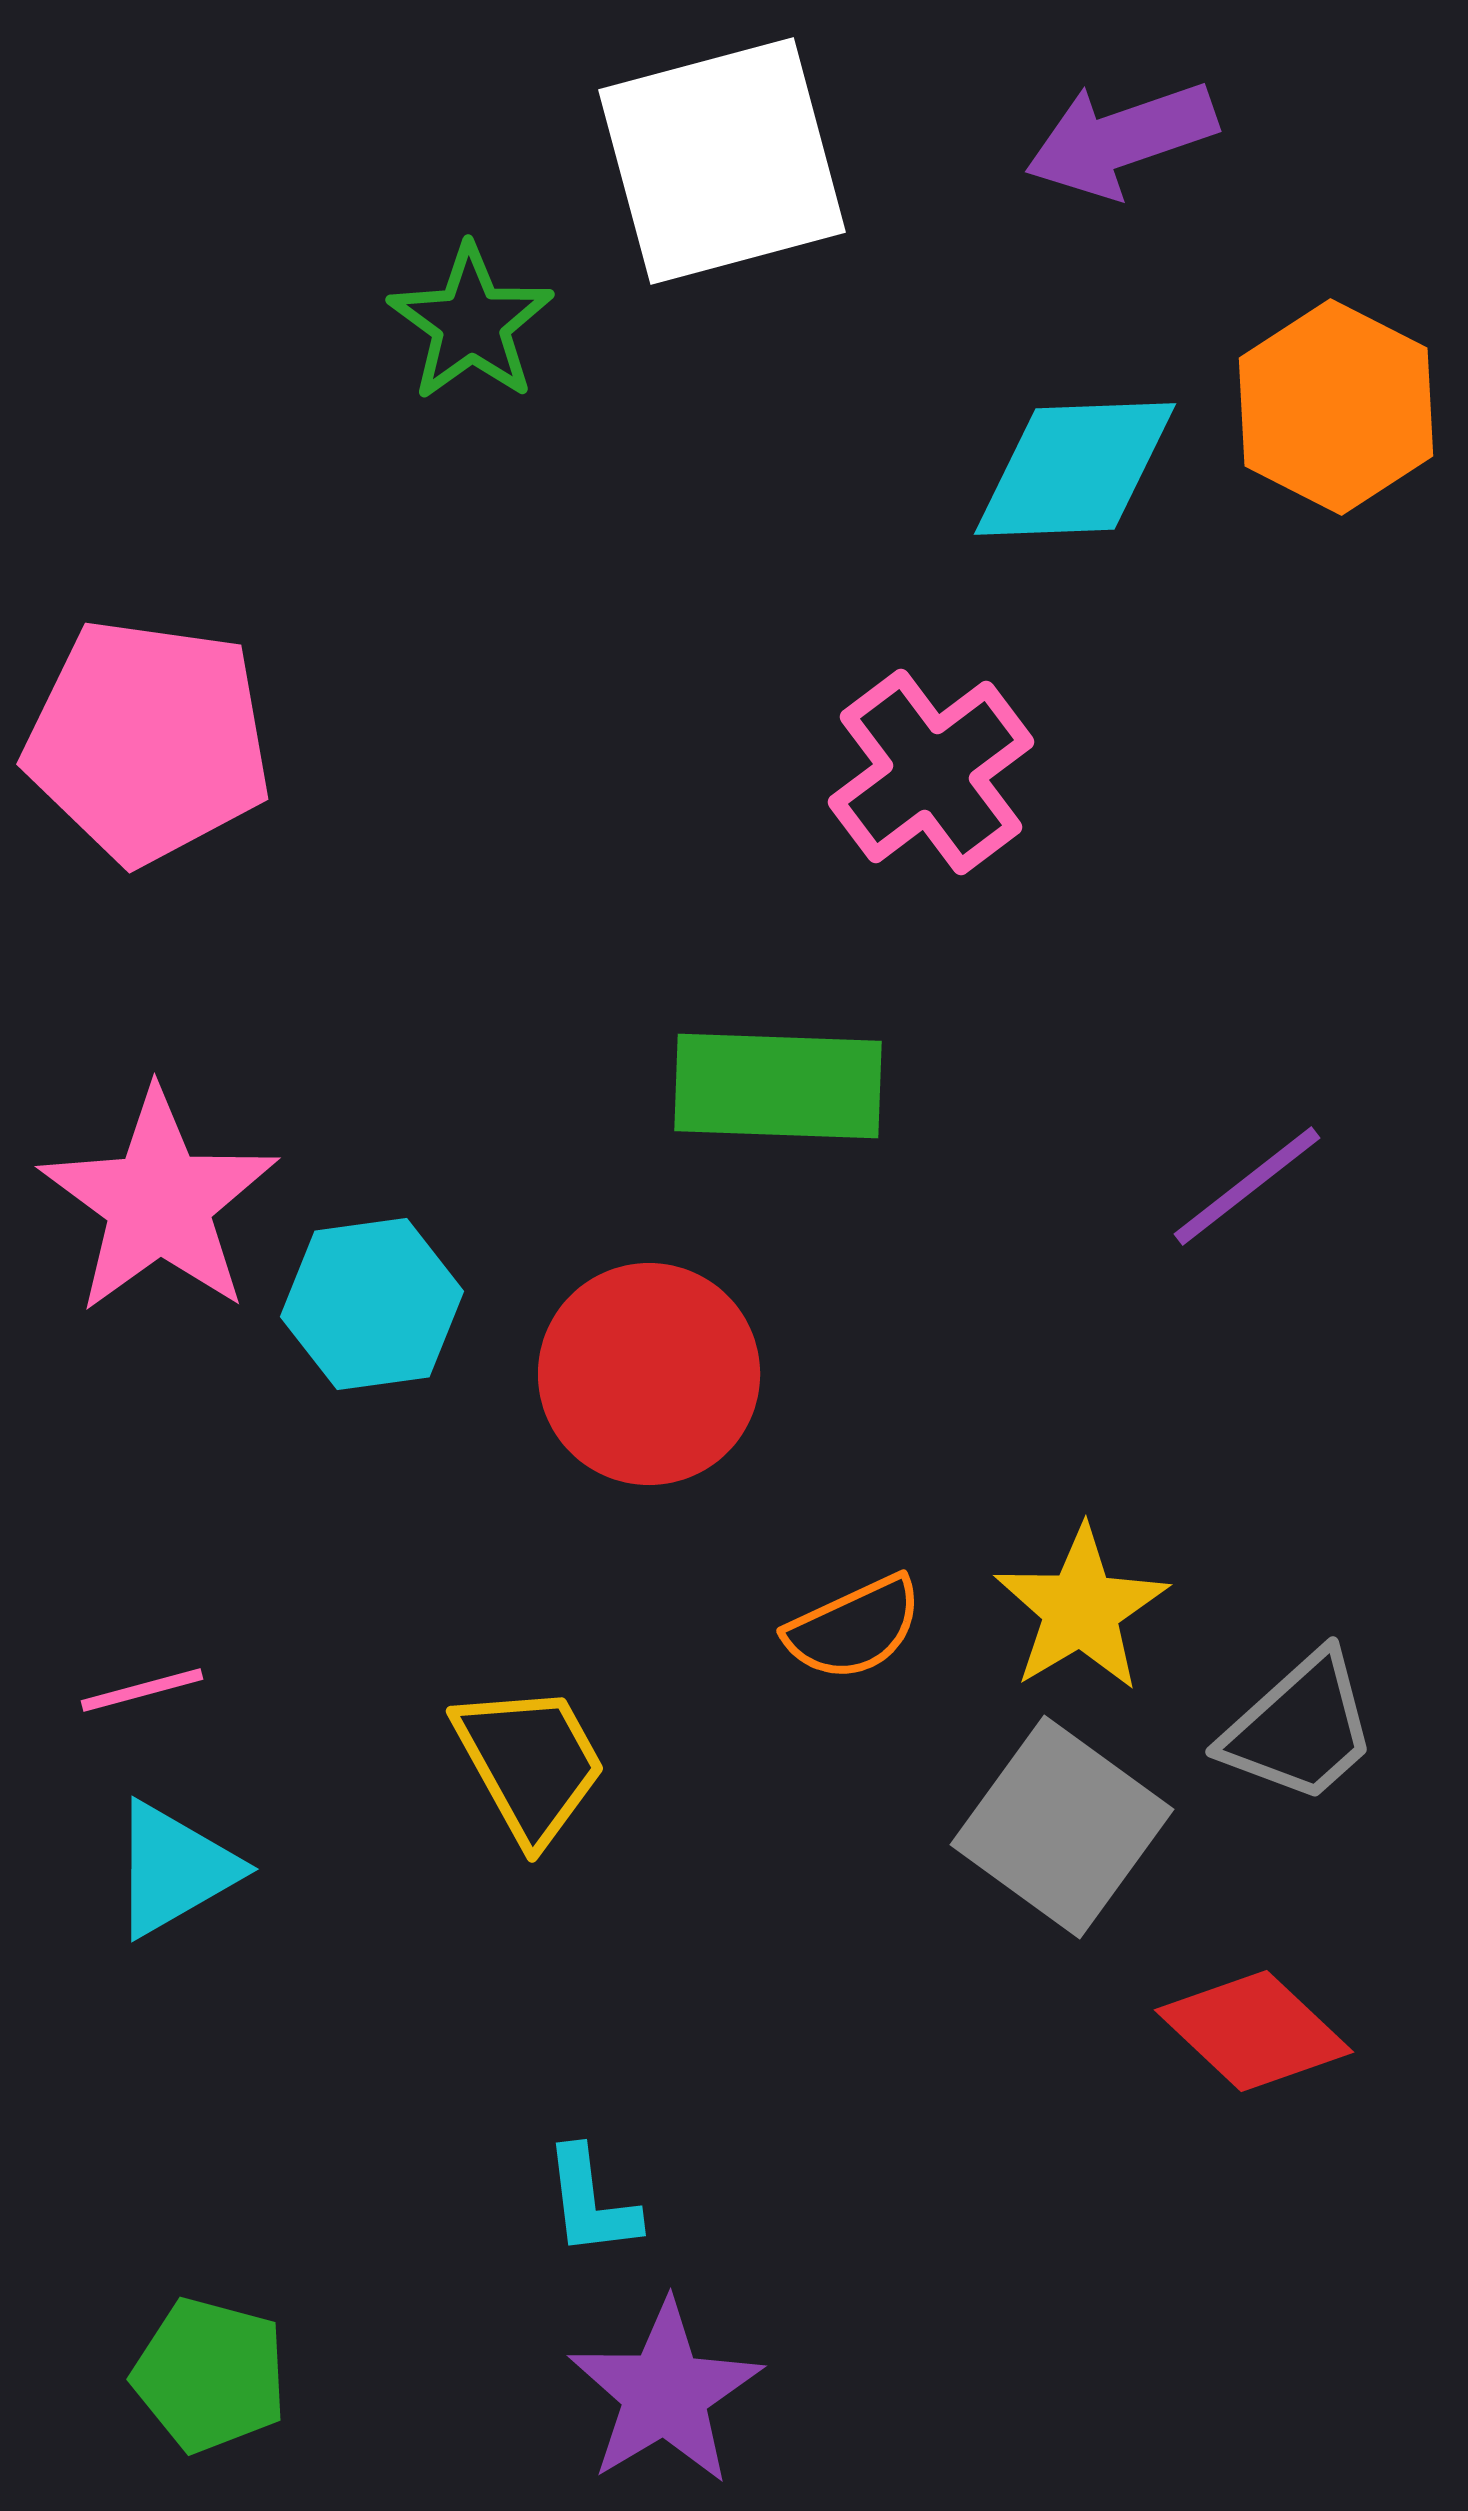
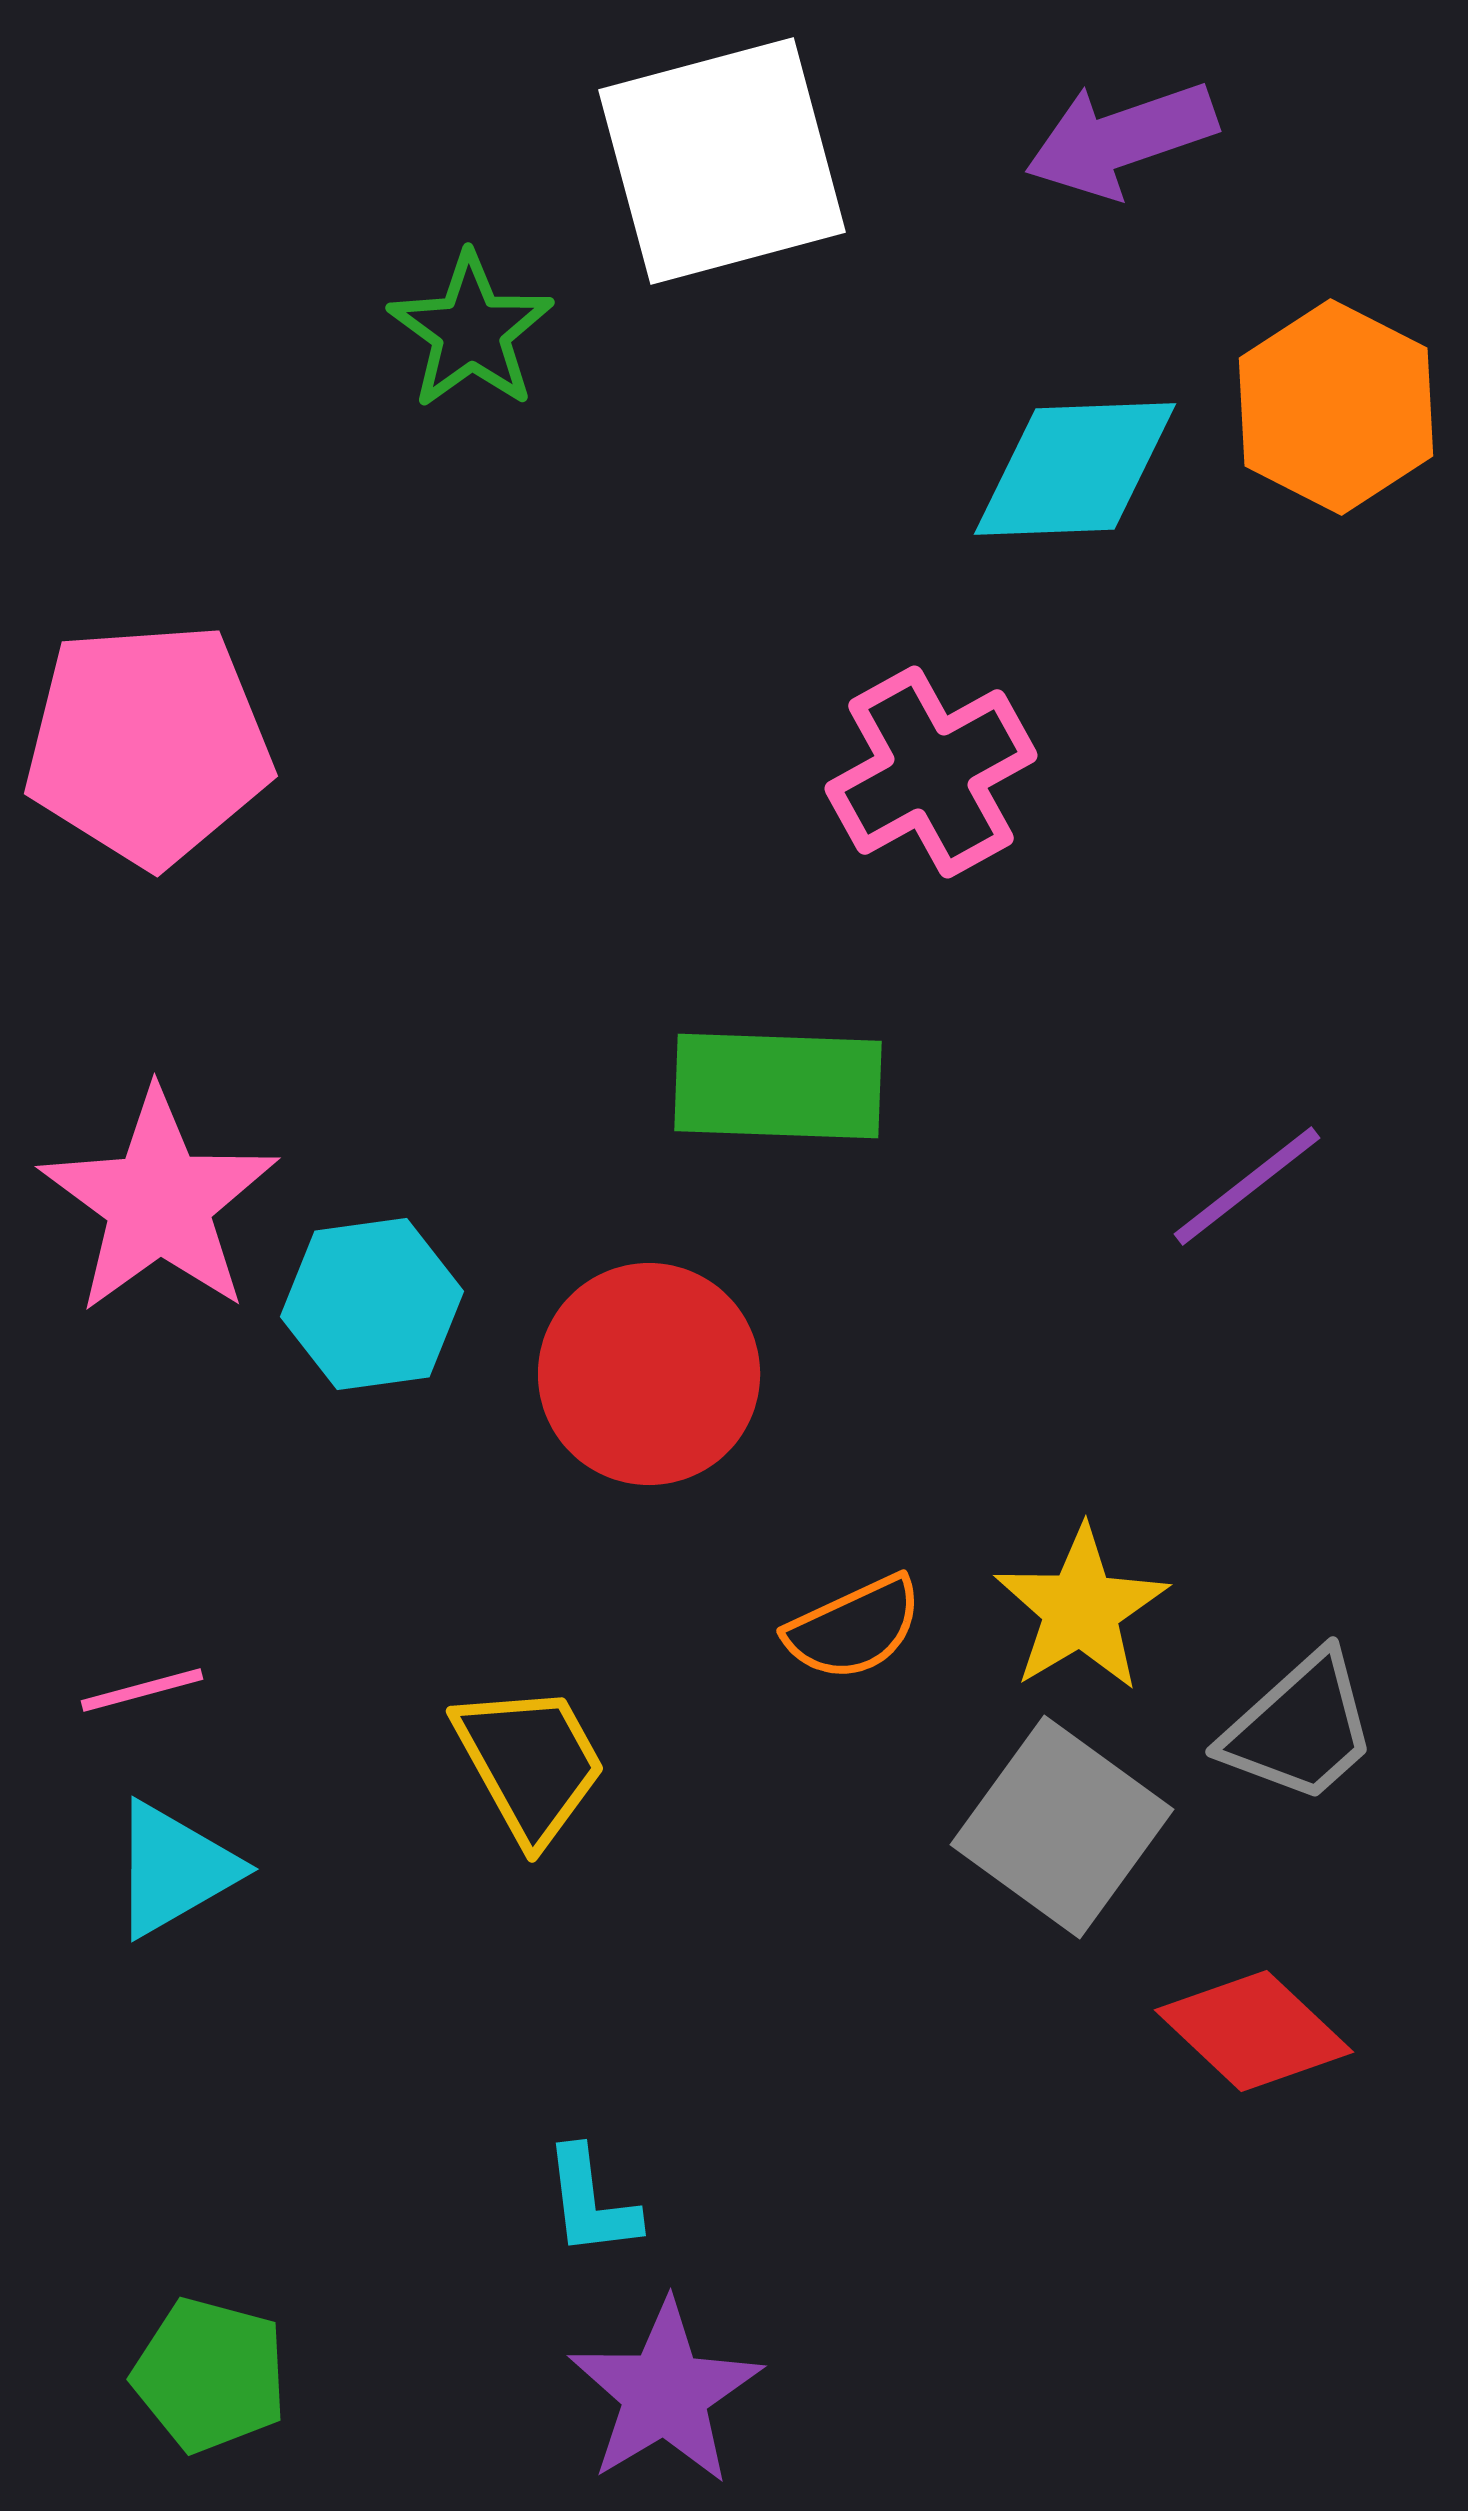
green star: moved 8 px down
pink pentagon: moved 3 px down; rotated 12 degrees counterclockwise
pink cross: rotated 8 degrees clockwise
